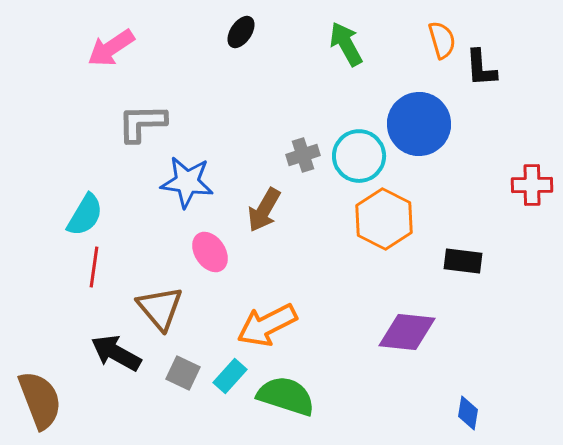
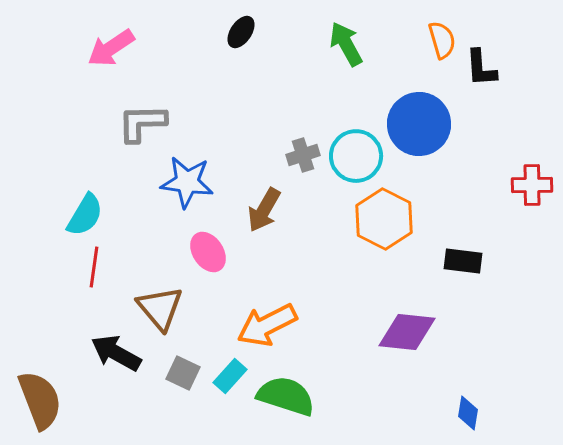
cyan circle: moved 3 px left
pink ellipse: moved 2 px left
